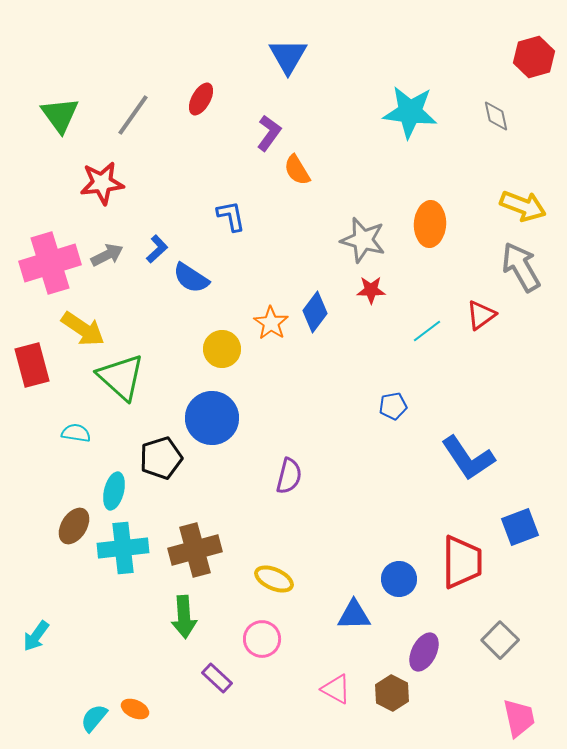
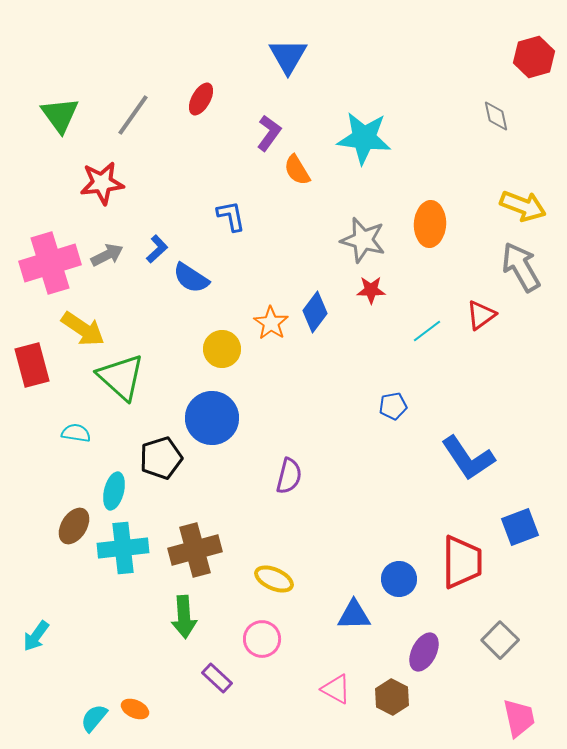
cyan star at (410, 112): moved 46 px left, 26 px down
brown hexagon at (392, 693): moved 4 px down
